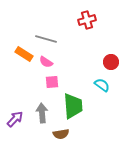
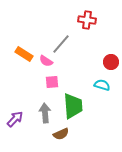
red cross: rotated 24 degrees clockwise
gray line: moved 15 px right, 5 px down; rotated 65 degrees counterclockwise
pink semicircle: moved 1 px up
cyan semicircle: rotated 21 degrees counterclockwise
gray arrow: moved 3 px right
brown semicircle: rotated 14 degrees counterclockwise
